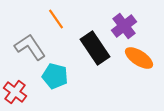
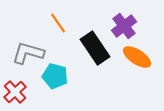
orange line: moved 2 px right, 4 px down
gray L-shape: moved 2 px left, 6 px down; rotated 40 degrees counterclockwise
orange ellipse: moved 2 px left, 1 px up
red cross: rotated 10 degrees clockwise
